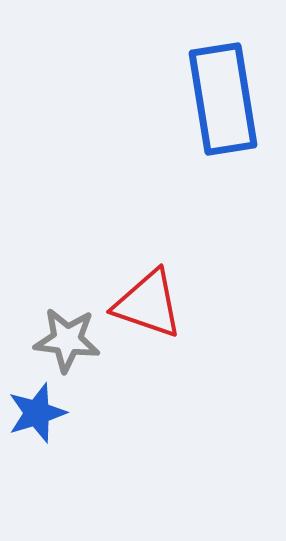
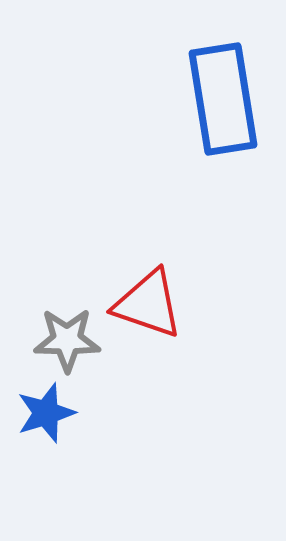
gray star: rotated 6 degrees counterclockwise
blue star: moved 9 px right
